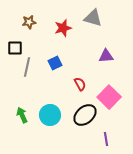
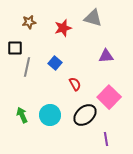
blue square: rotated 24 degrees counterclockwise
red semicircle: moved 5 px left
